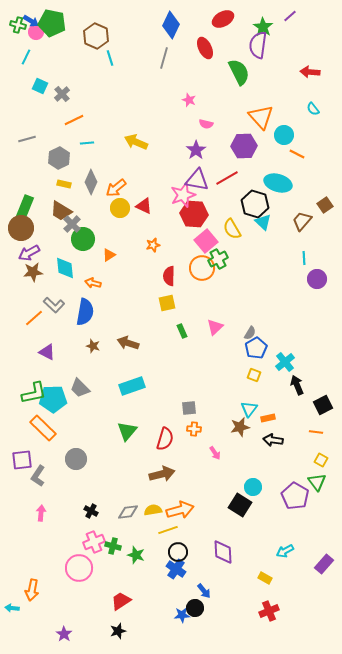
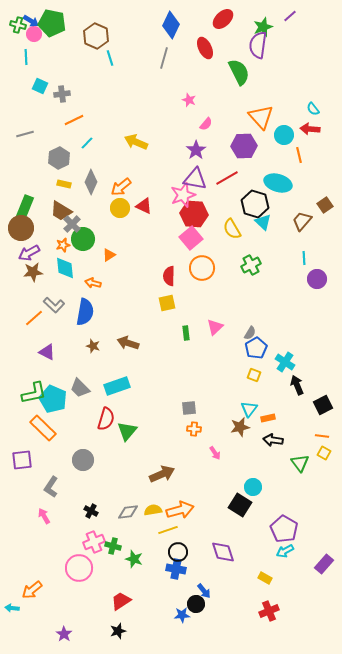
red ellipse at (223, 19): rotated 15 degrees counterclockwise
green star at (263, 27): rotated 18 degrees clockwise
pink circle at (36, 32): moved 2 px left, 2 px down
cyan line at (26, 57): rotated 28 degrees counterclockwise
red arrow at (310, 72): moved 57 px down
gray cross at (62, 94): rotated 35 degrees clockwise
pink semicircle at (206, 124): rotated 64 degrees counterclockwise
gray line at (27, 139): moved 2 px left, 5 px up
cyan line at (87, 143): rotated 40 degrees counterclockwise
orange line at (297, 154): moved 2 px right, 1 px down; rotated 49 degrees clockwise
purple triangle at (197, 180): moved 2 px left, 1 px up
orange arrow at (116, 188): moved 5 px right, 1 px up
pink square at (206, 241): moved 15 px left, 3 px up
orange star at (153, 245): moved 90 px left
green cross at (218, 259): moved 33 px right, 6 px down
green rectangle at (182, 331): moved 4 px right, 2 px down; rotated 16 degrees clockwise
cyan cross at (285, 362): rotated 18 degrees counterclockwise
cyan rectangle at (132, 386): moved 15 px left
cyan pentagon at (53, 399): rotated 24 degrees clockwise
orange line at (316, 432): moved 6 px right, 4 px down
red semicircle at (165, 439): moved 59 px left, 20 px up
gray circle at (76, 459): moved 7 px right, 1 px down
yellow square at (321, 460): moved 3 px right, 7 px up
brown arrow at (162, 474): rotated 10 degrees counterclockwise
gray L-shape at (38, 476): moved 13 px right, 11 px down
green triangle at (317, 482): moved 17 px left, 19 px up
purple pentagon at (295, 496): moved 11 px left, 33 px down
pink arrow at (41, 513): moved 3 px right, 3 px down; rotated 35 degrees counterclockwise
purple diamond at (223, 552): rotated 15 degrees counterclockwise
green star at (136, 555): moved 2 px left, 4 px down
blue cross at (176, 569): rotated 24 degrees counterclockwise
orange arrow at (32, 590): rotated 40 degrees clockwise
black circle at (195, 608): moved 1 px right, 4 px up
